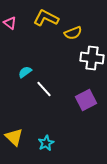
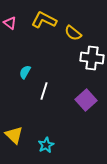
yellow L-shape: moved 2 px left, 2 px down
yellow semicircle: rotated 60 degrees clockwise
cyan semicircle: rotated 24 degrees counterclockwise
white line: moved 2 px down; rotated 60 degrees clockwise
purple square: rotated 15 degrees counterclockwise
yellow triangle: moved 2 px up
cyan star: moved 2 px down
